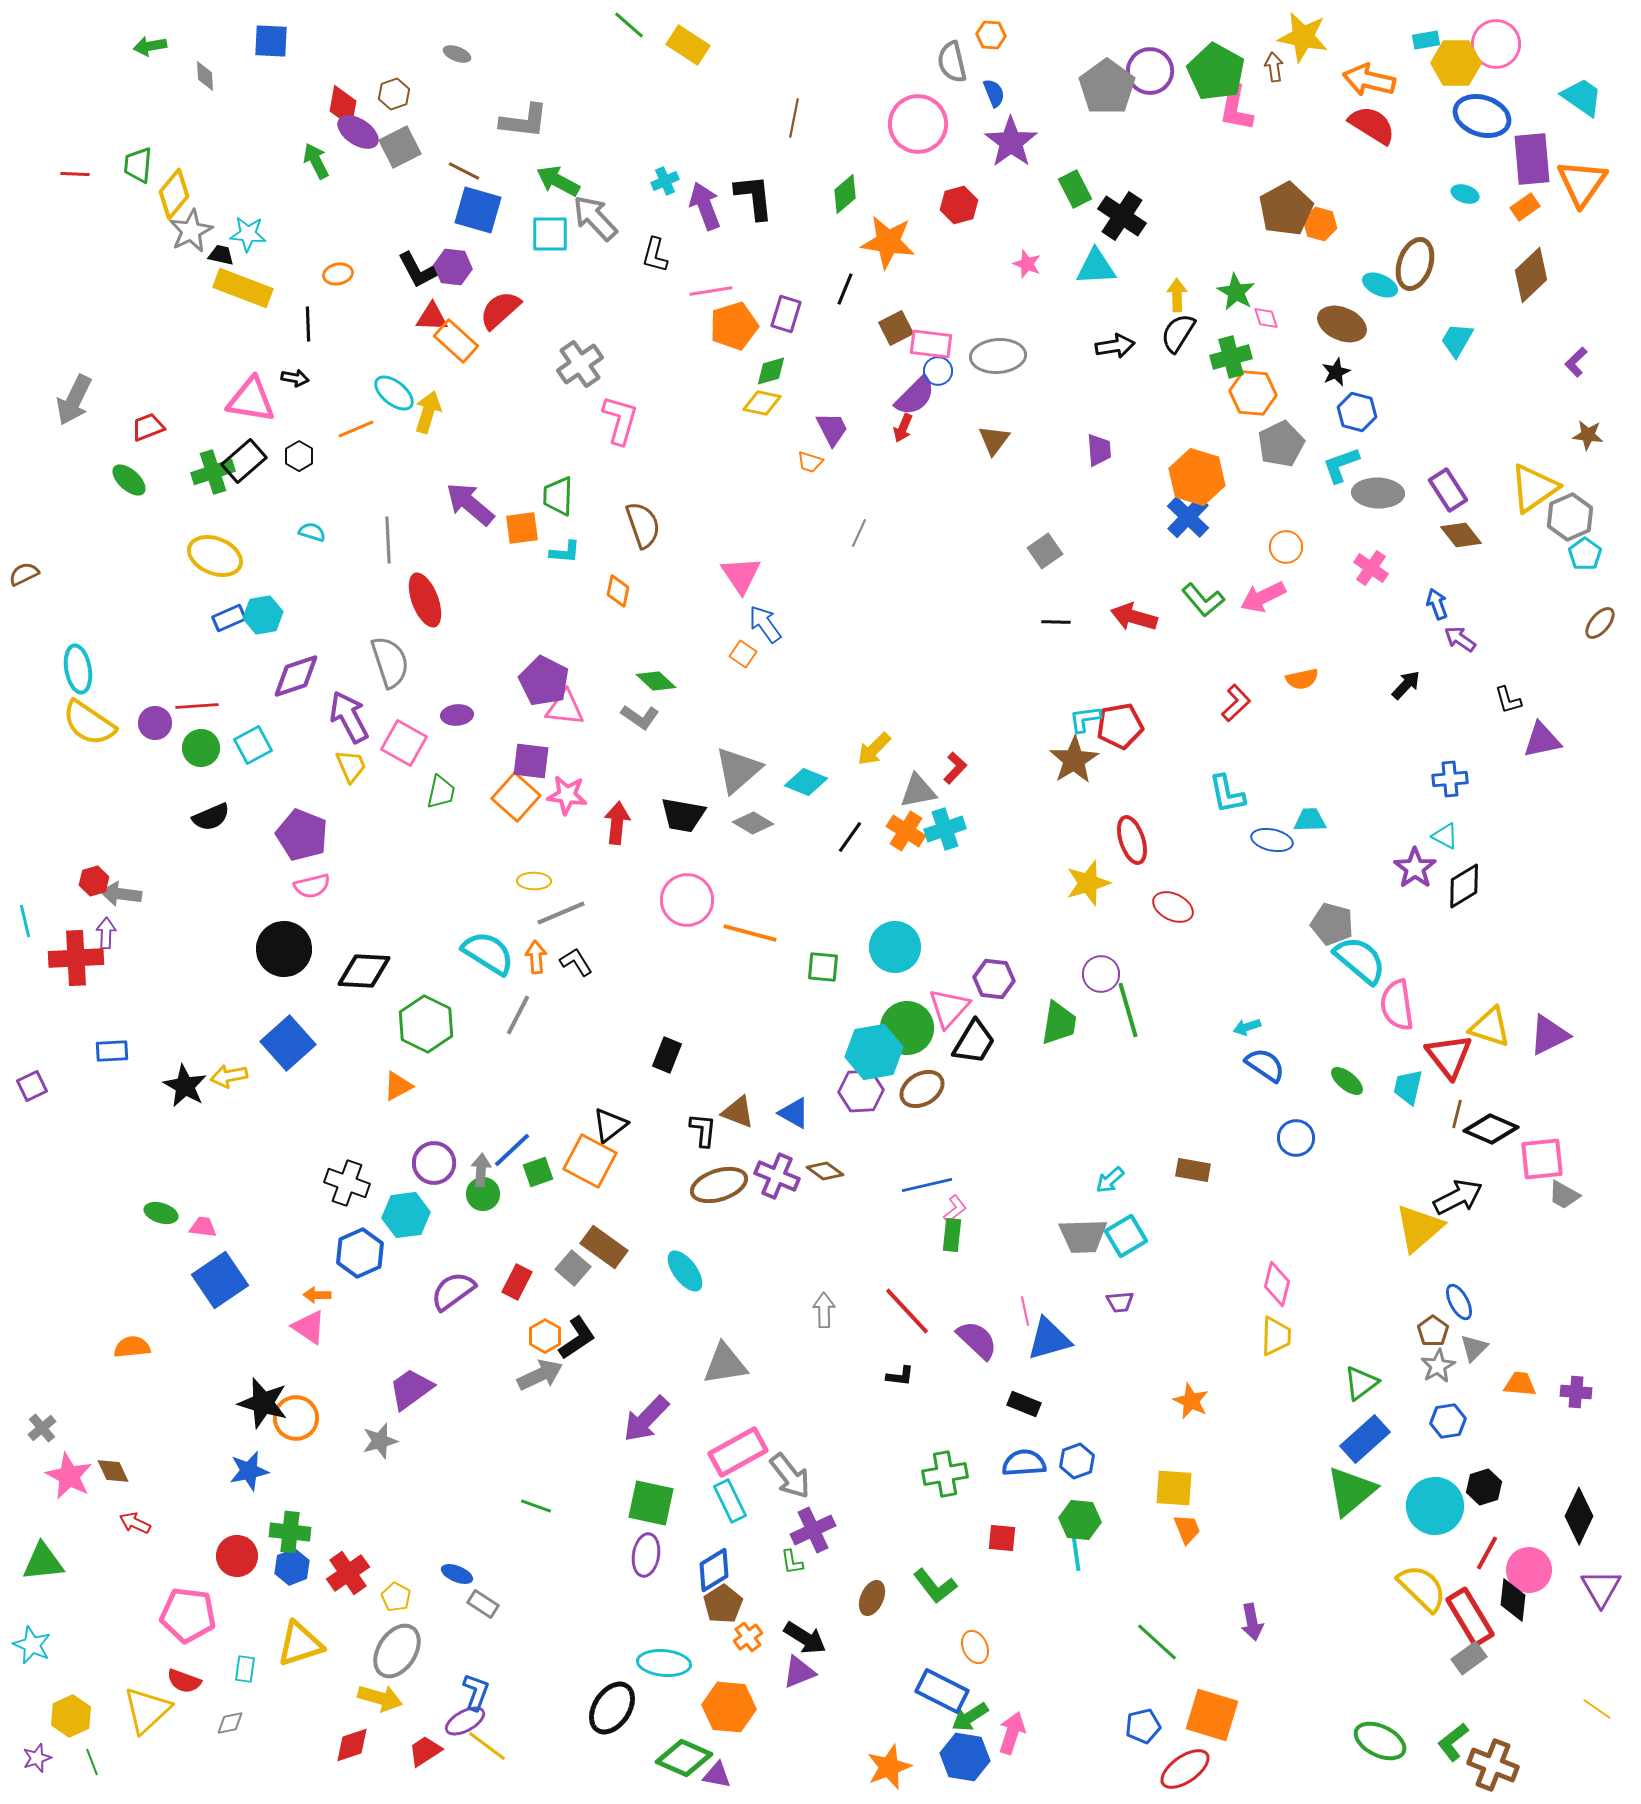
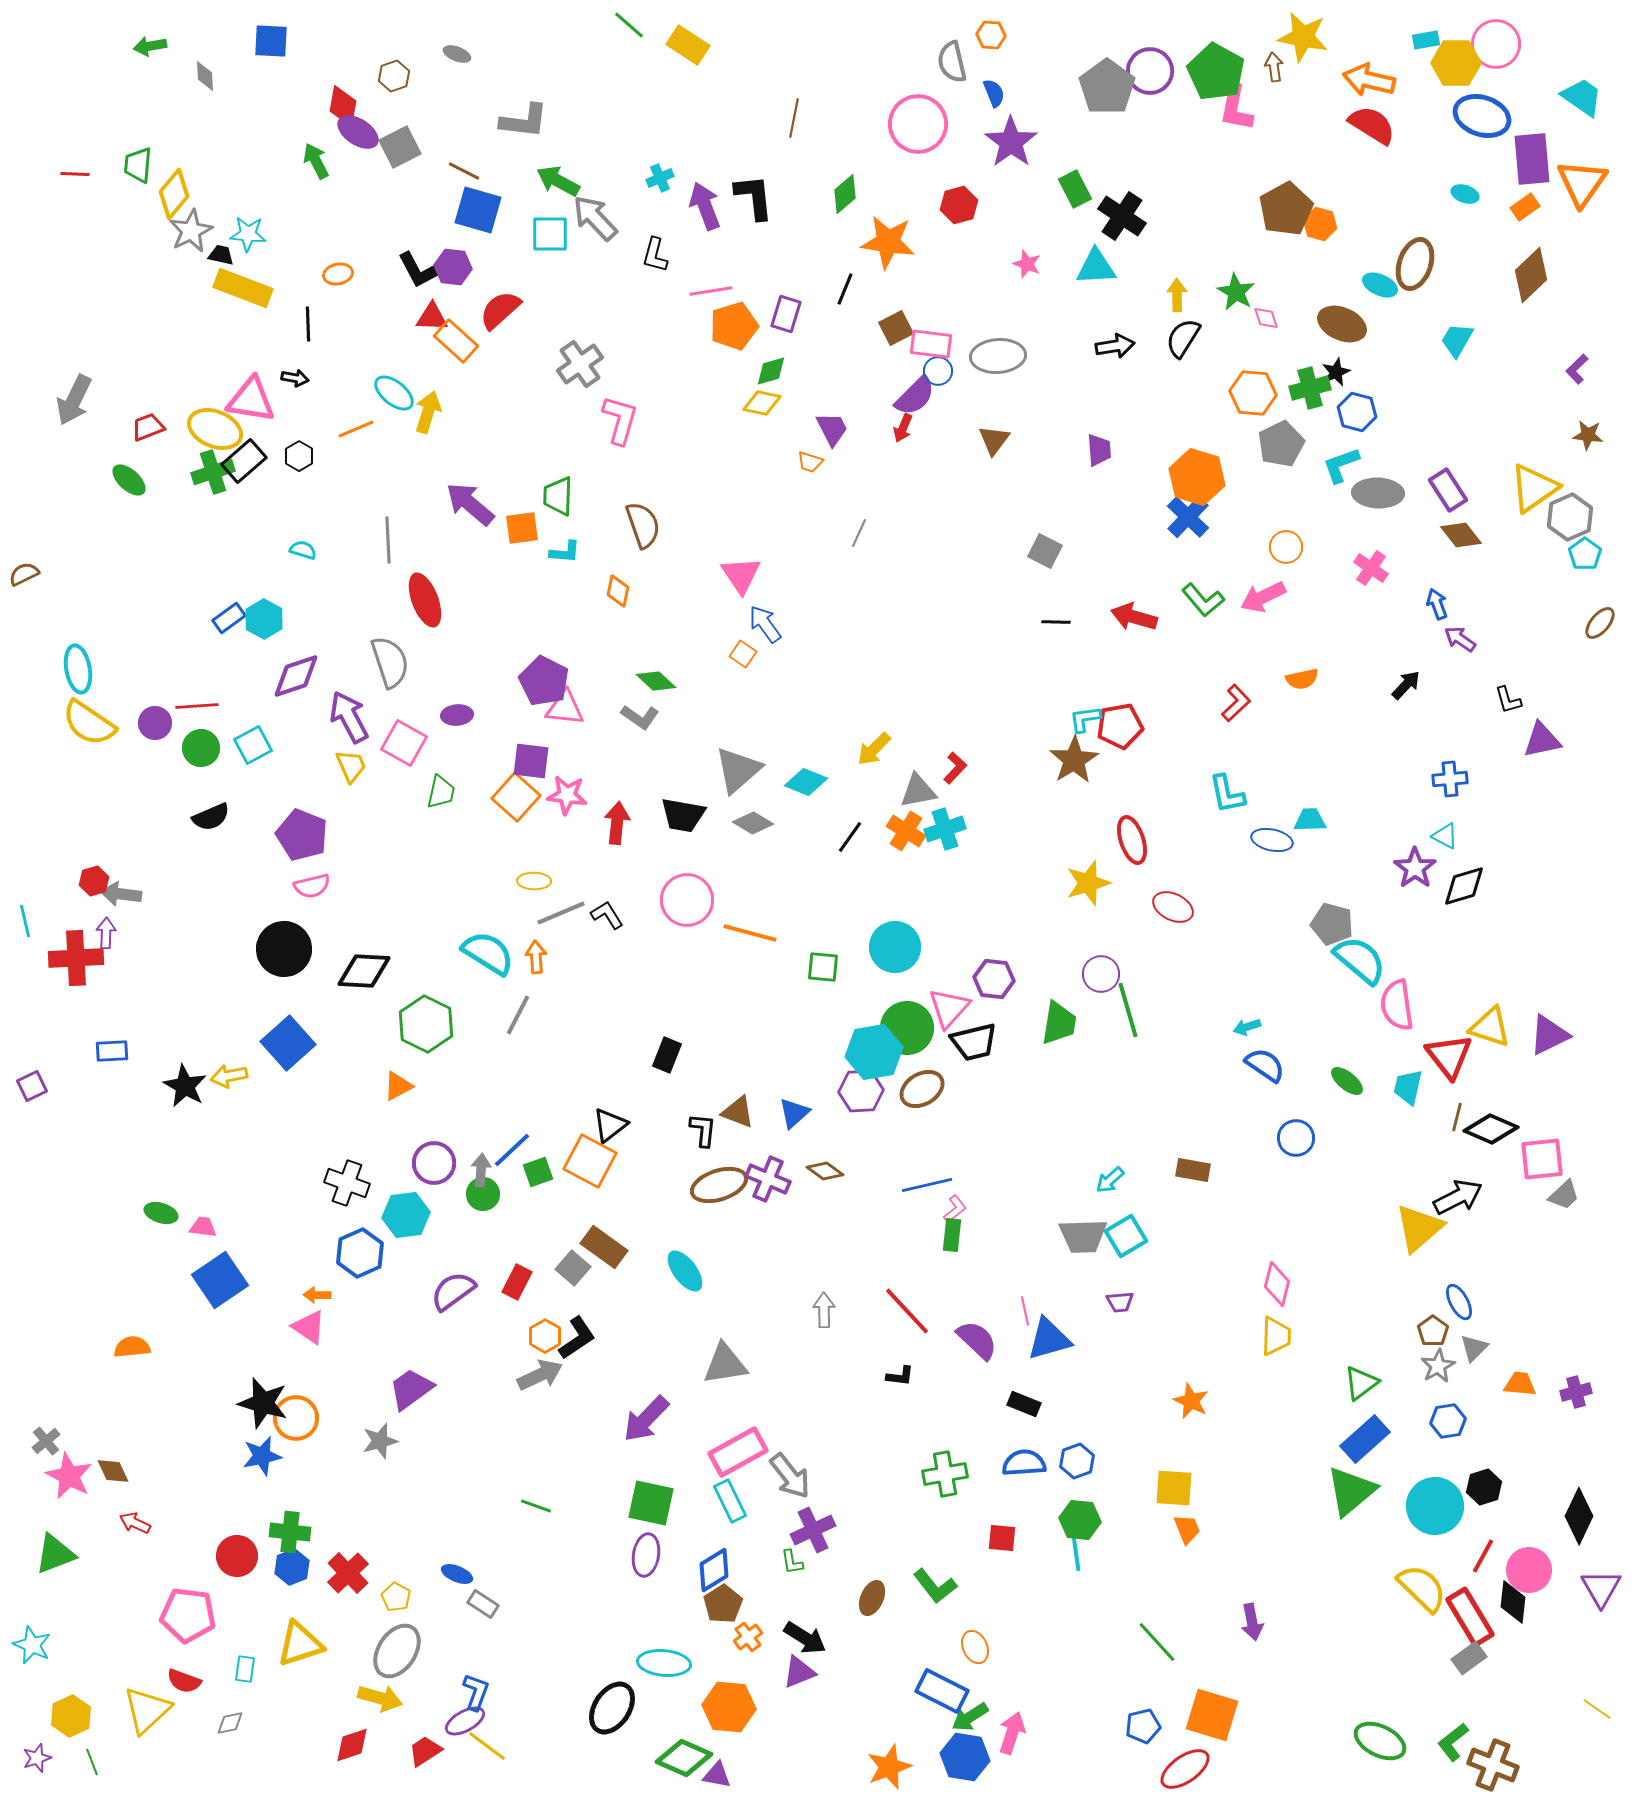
brown hexagon at (394, 94): moved 18 px up
cyan cross at (665, 181): moved 5 px left, 3 px up
black semicircle at (1178, 333): moved 5 px right, 5 px down
green cross at (1231, 357): moved 79 px right, 31 px down
purple L-shape at (1576, 362): moved 1 px right, 7 px down
cyan semicircle at (312, 532): moved 9 px left, 18 px down
gray square at (1045, 551): rotated 28 degrees counterclockwise
yellow ellipse at (215, 556): moved 127 px up
cyan hexagon at (263, 615): moved 1 px right, 4 px down; rotated 21 degrees counterclockwise
blue rectangle at (229, 618): rotated 12 degrees counterclockwise
black diamond at (1464, 886): rotated 15 degrees clockwise
black L-shape at (576, 962): moved 31 px right, 47 px up
black trapezoid at (974, 1042): rotated 45 degrees clockwise
blue triangle at (794, 1113): rotated 48 degrees clockwise
brown line at (1457, 1114): moved 3 px down
purple cross at (777, 1176): moved 9 px left, 3 px down
gray trapezoid at (1564, 1195): rotated 72 degrees counterclockwise
purple cross at (1576, 1392): rotated 20 degrees counterclockwise
gray cross at (42, 1428): moved 4 px right, 13 px down
blue star at (249, 1471): moved 13 px right, 15 px up
red line at (1487, 1553): moved 4 px left, 3 px down
green triangle at (43, 1562): moved 12 px right, 8 px up; rotated 15 degrees counterclockwise
red cross at (348, 1573): rotated 9 degrees counterclockwise
black diamond at (1513, 1600): moved 2 px down
green line at (1157, 1642): rotated 6 degrees clockwise
